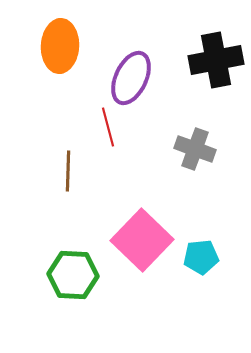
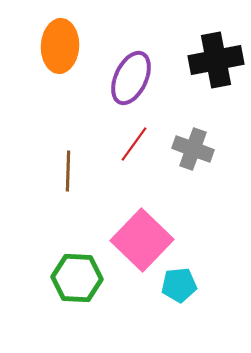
red line: moved 26 px right, 17 px down; rotated 51 degrees clockwise
gray cross: moved 2 px left
cyan pentagon: moved 22 px left, 28 px down
green hexagon: moved 4 px right, 3 px down
